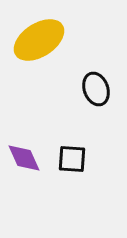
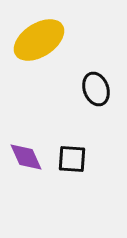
purple diamond: moved 2 px right, 1 px up
